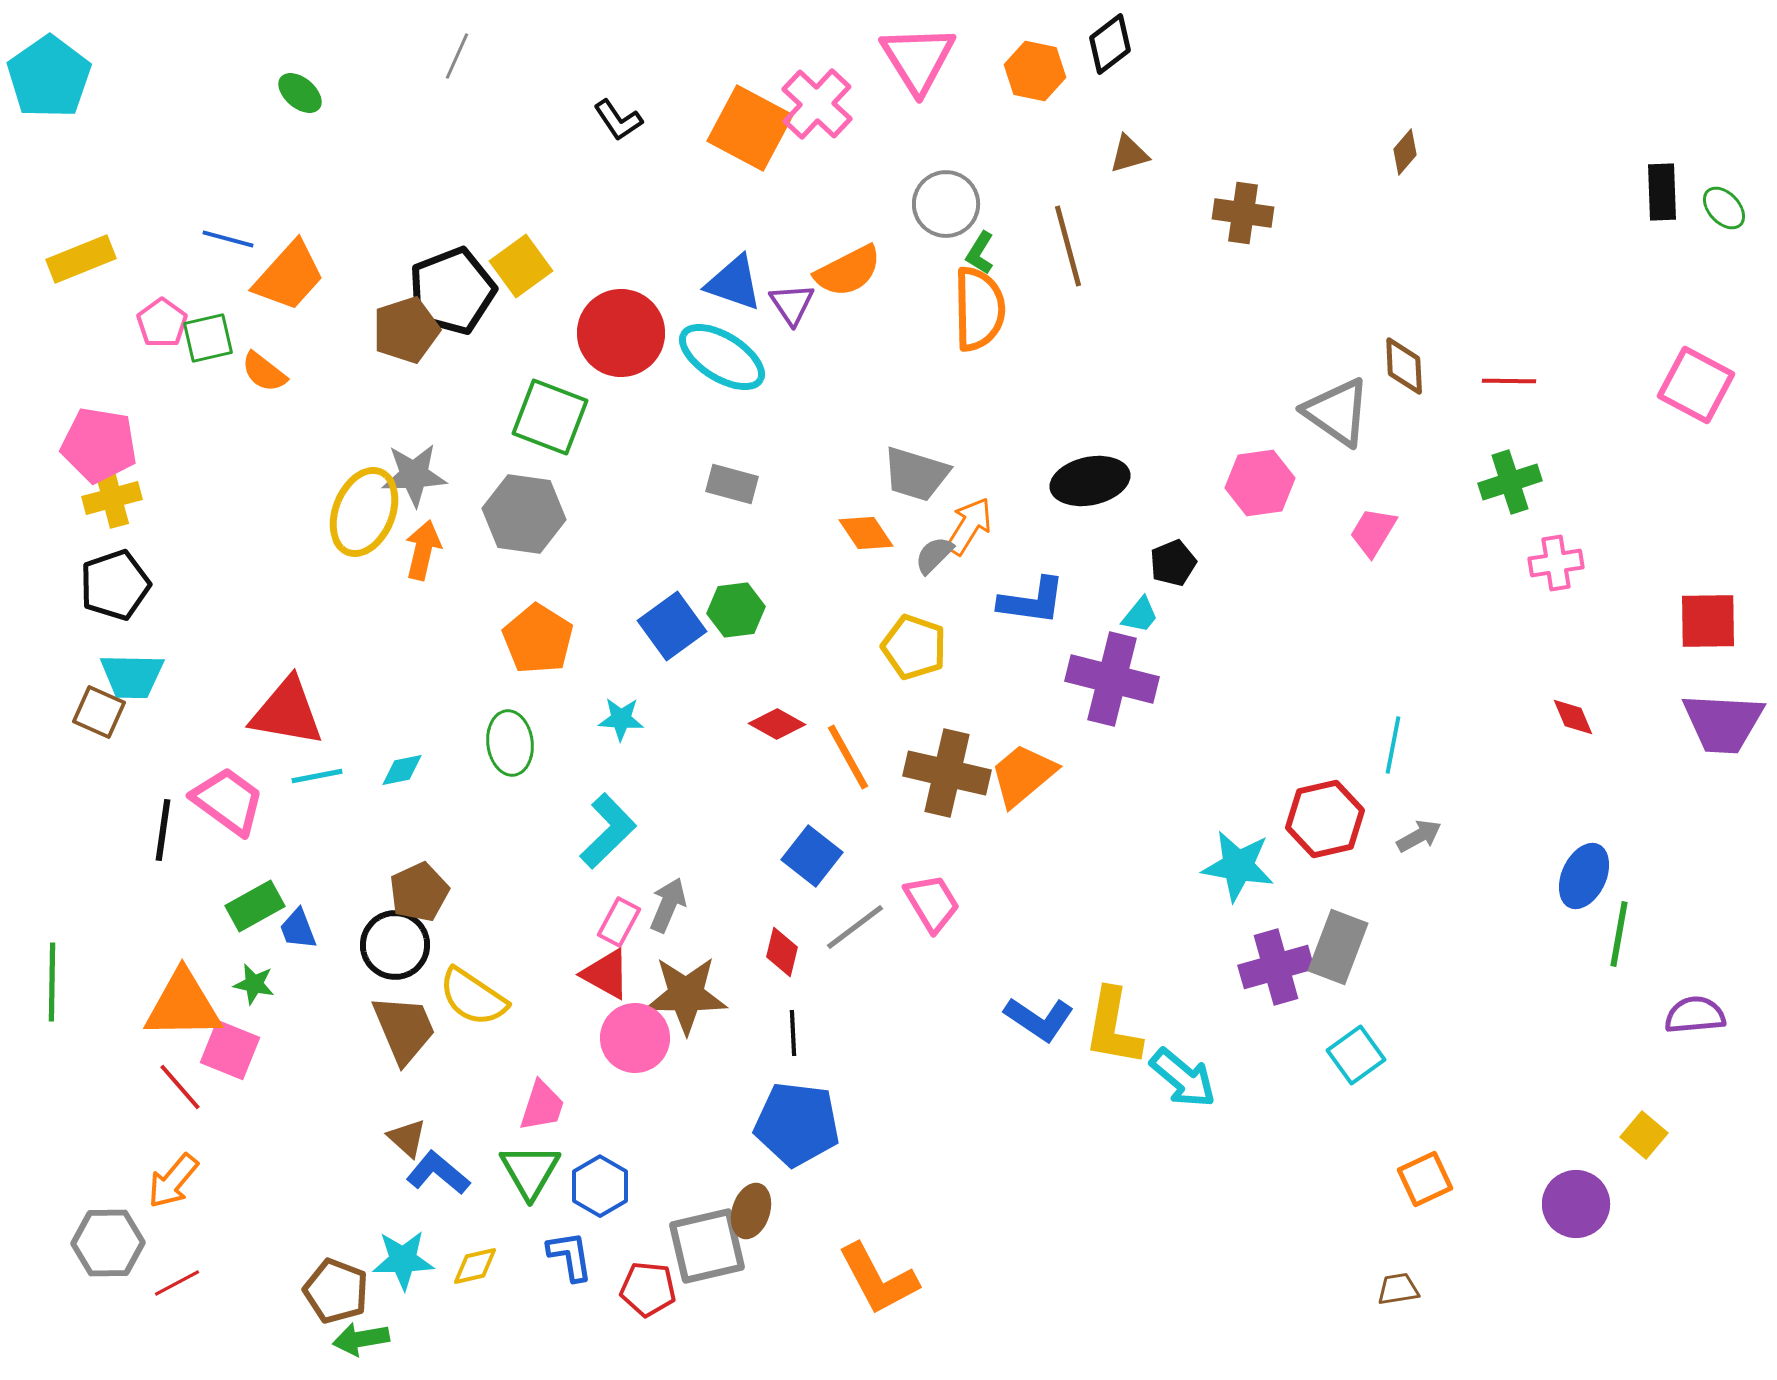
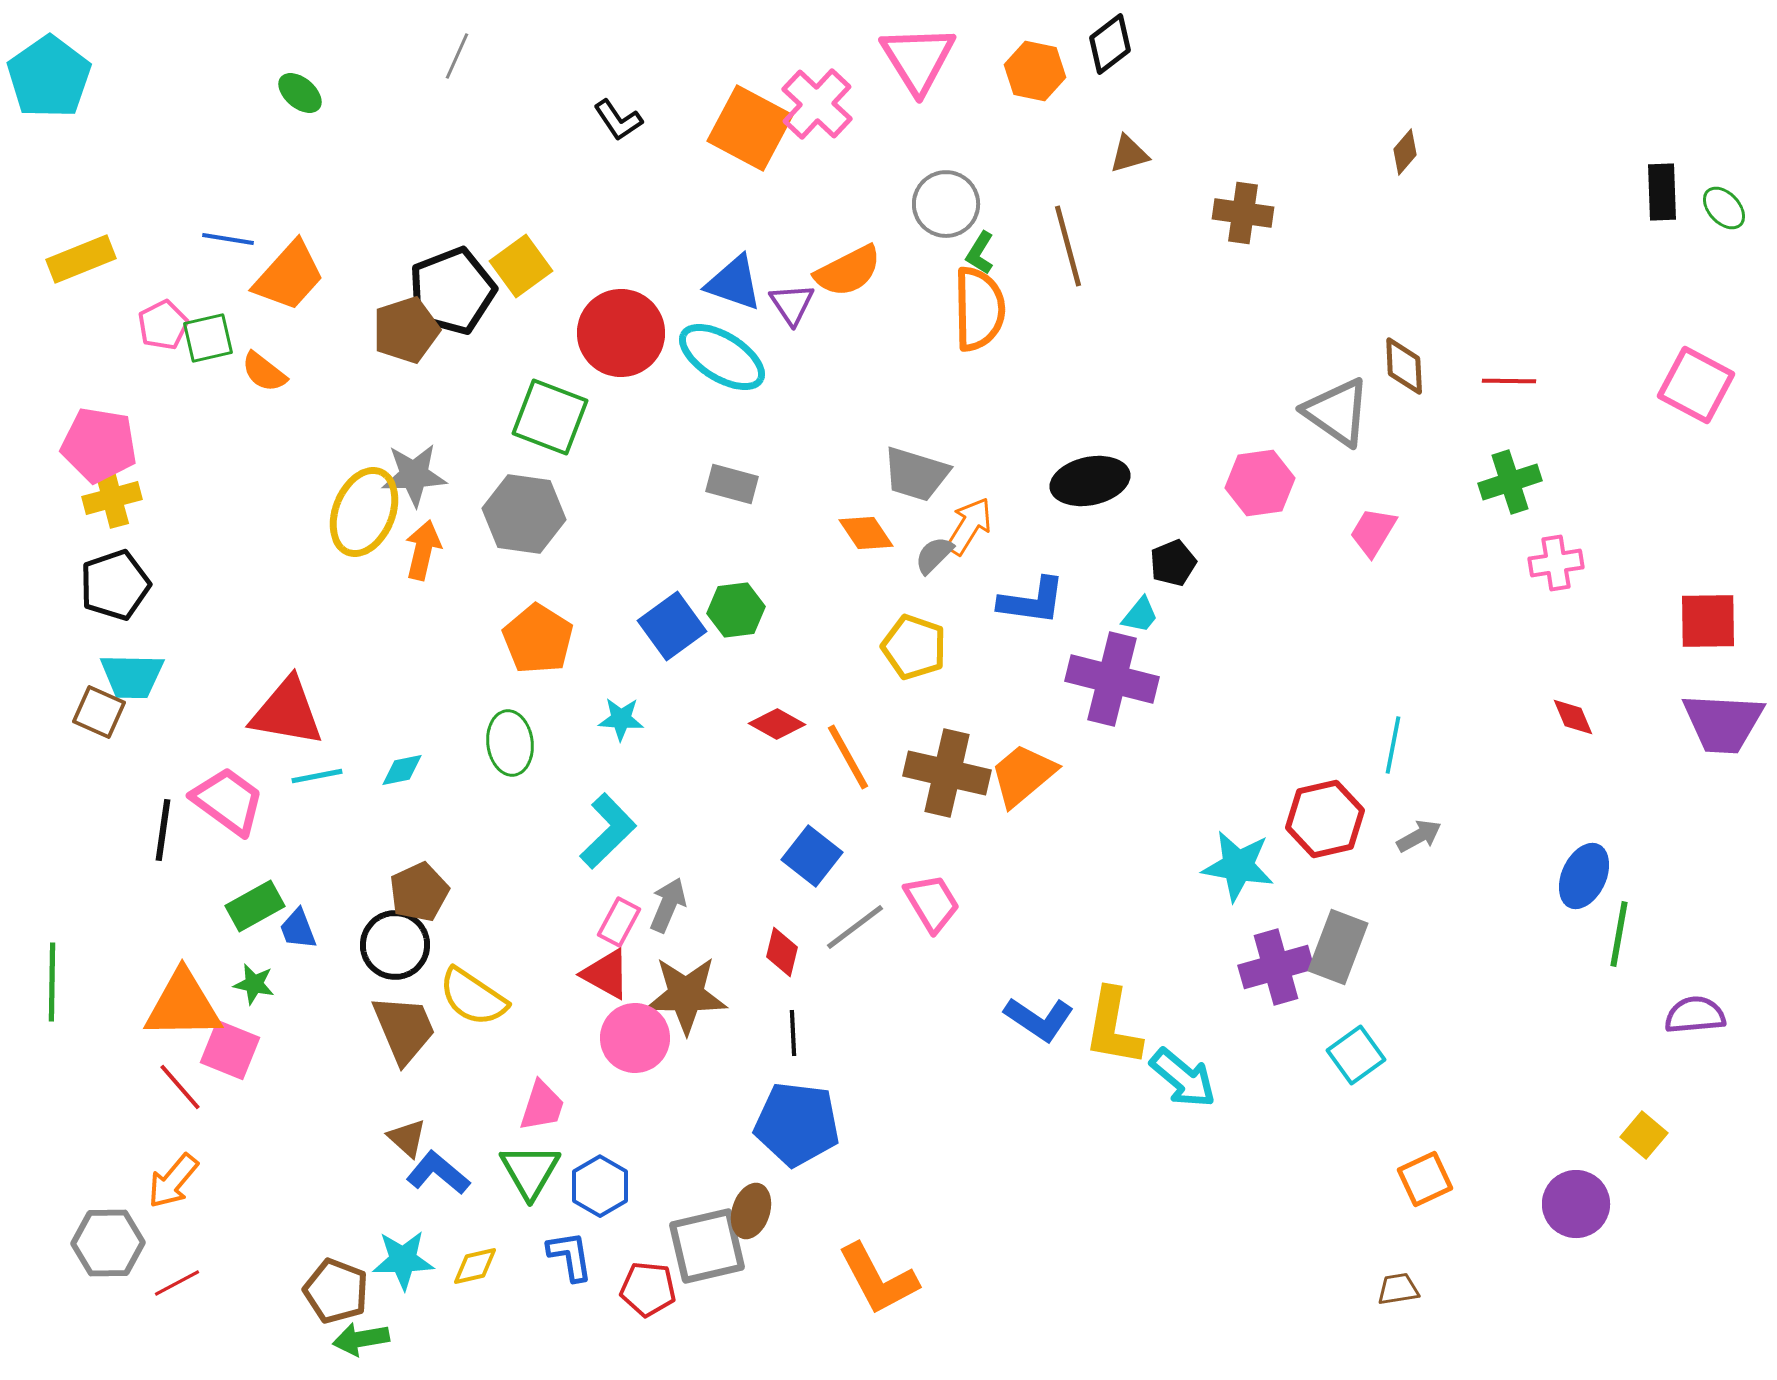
blue line at (228, 239): rotated 6 degrees counterclockwise
pink pentagon at (162, 323): moved 1 px right, 2 px down; rotated 9 degrees clockwise
